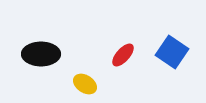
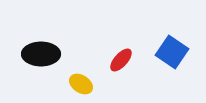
red ellipse: moved 2 px left, 5 px down
yellow ellipse: moved 4 px left
